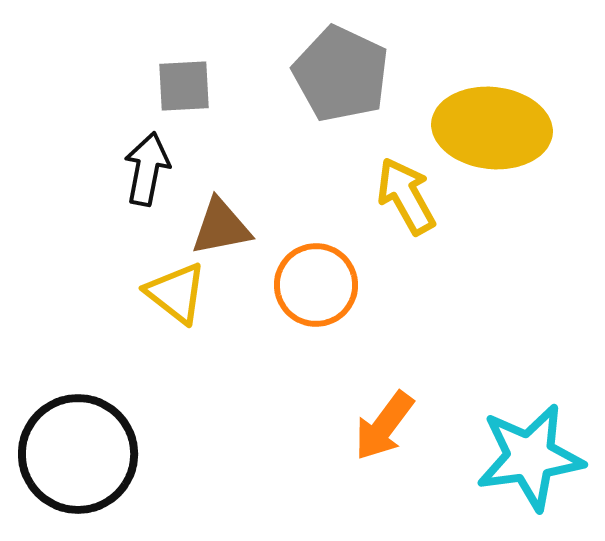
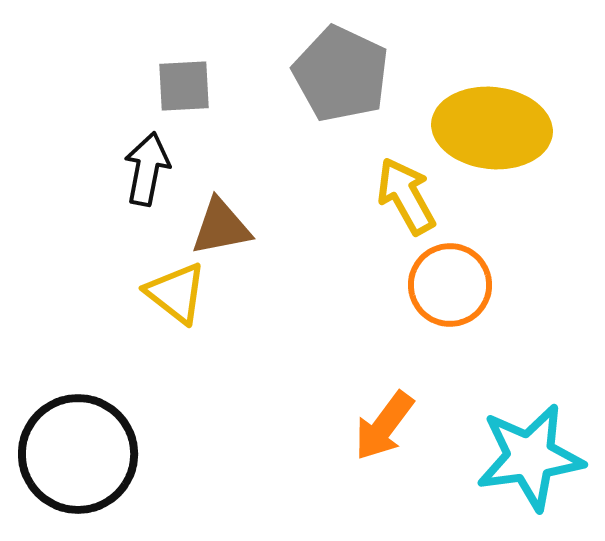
orange circle: moved 134 px right
